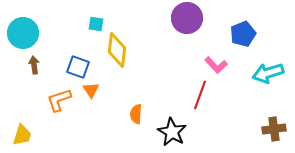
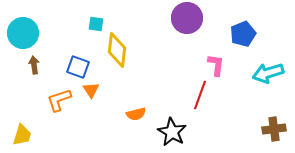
pink L-shape: rotated 130 degrees counterclockwise
orange semicircle: rotated 108 degrees counterclockwise
